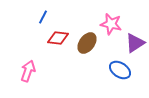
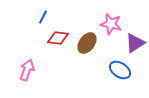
pink arrow: moved 1 px left, 1 px up
